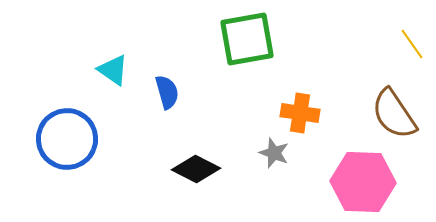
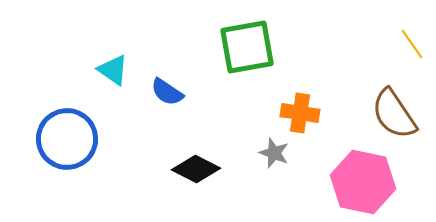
green square: moved 8 px down
blue semicircle: rotated 140 degrees clockwise
pink hexagon: rotated 10 degrees clockwise
